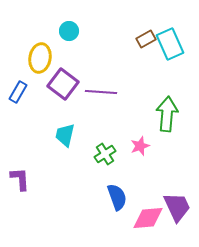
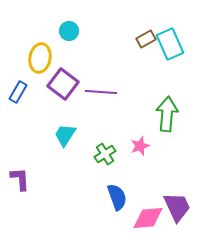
cyan trapezoid: rotated 20 degrees clockwise
